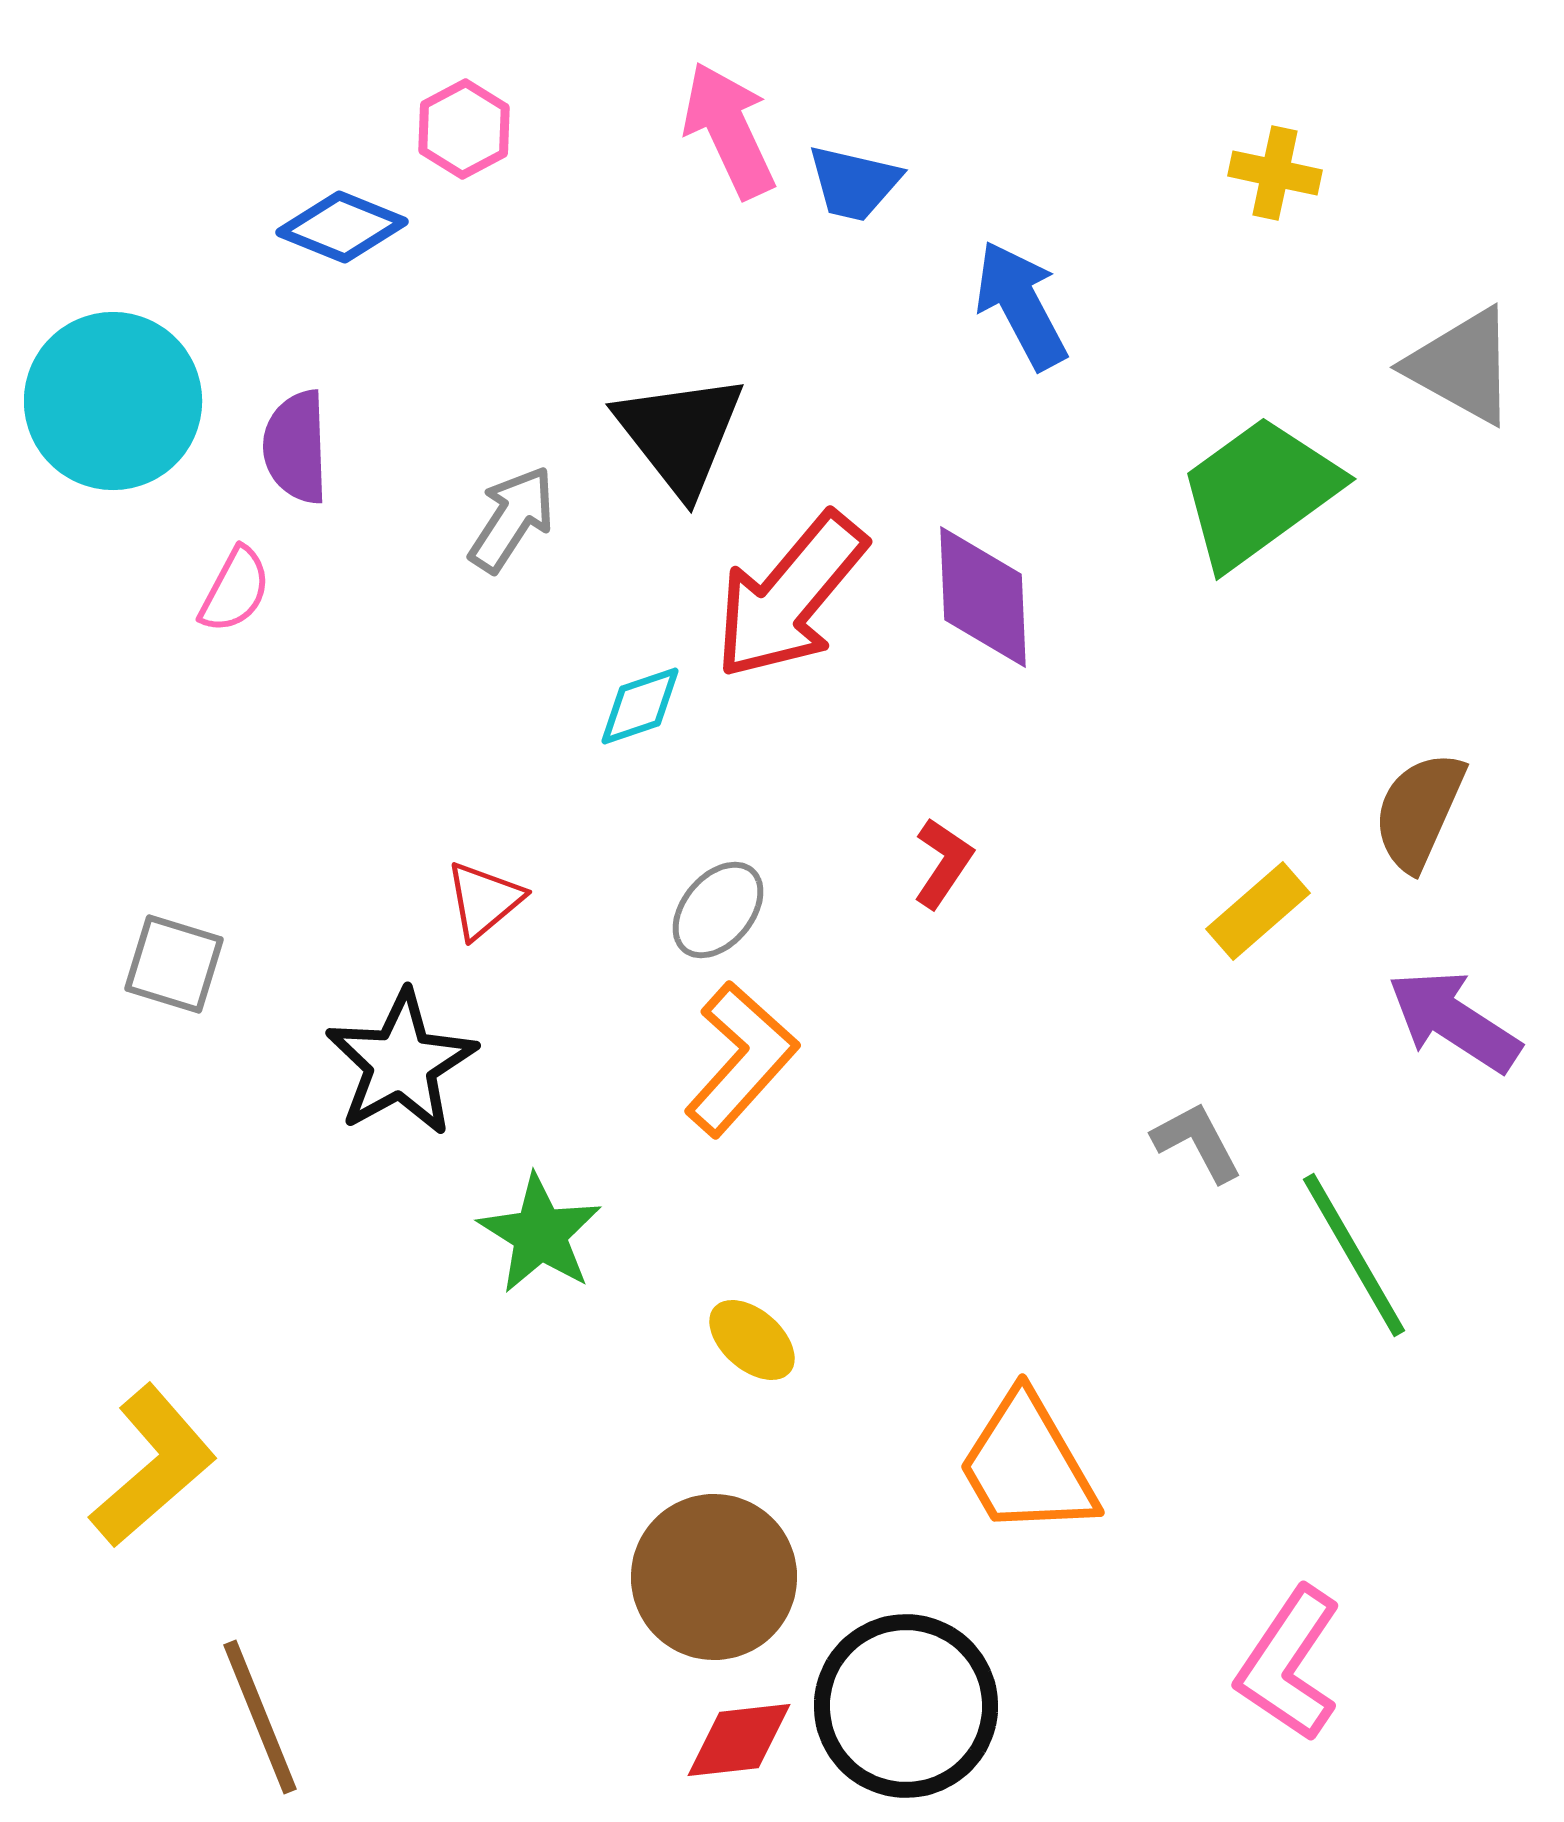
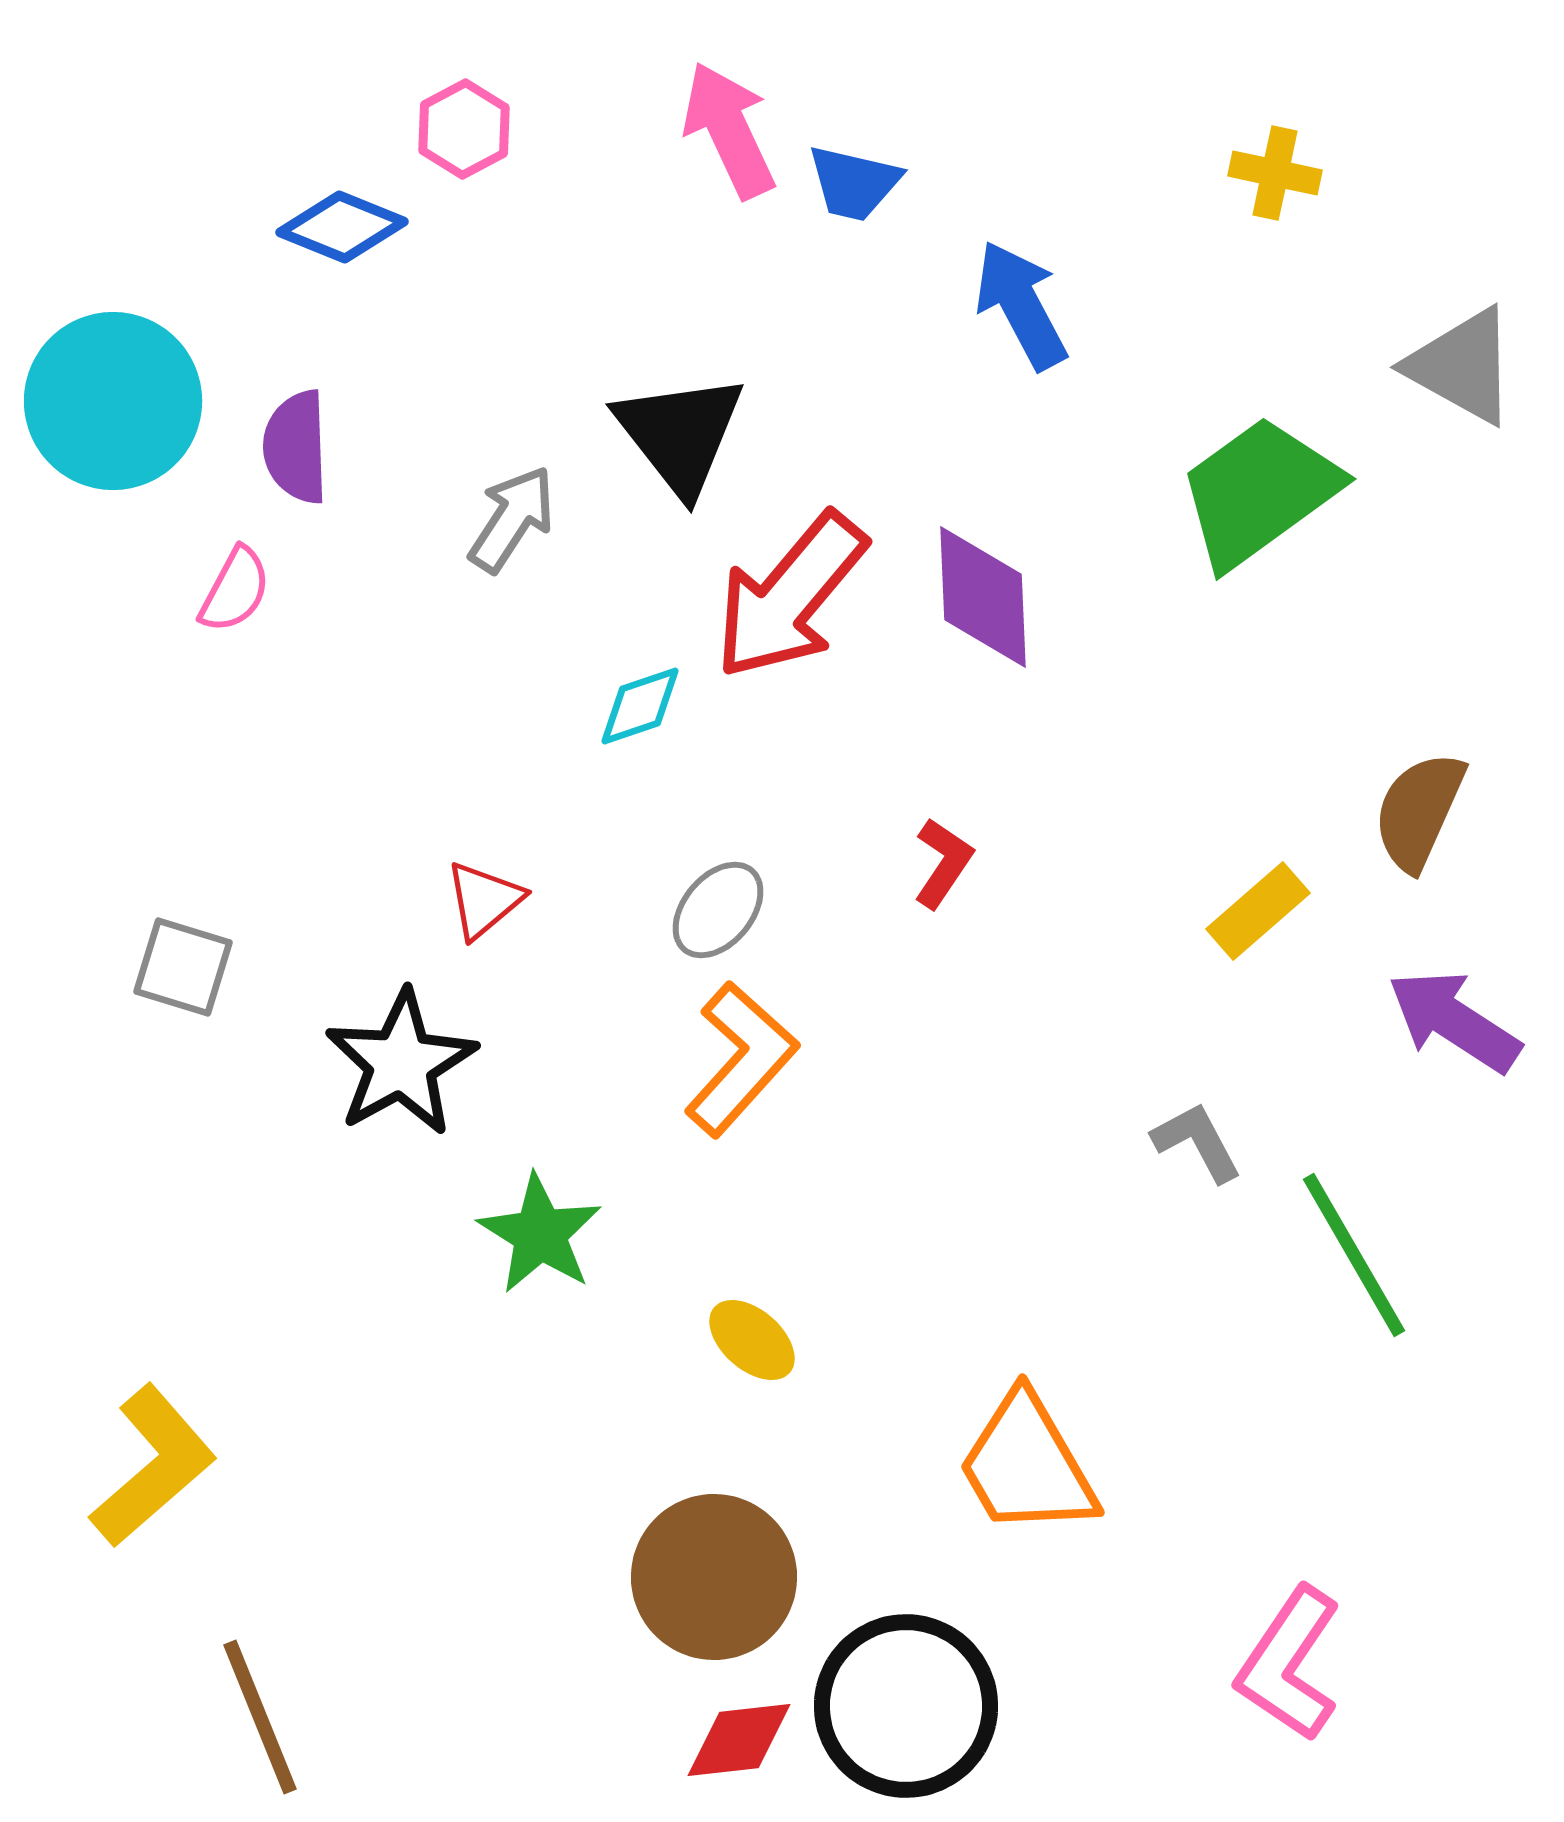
gray square: moved 9 px right, 3 px down
